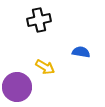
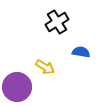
black cross: moved 18 px right, 2 px down; rotated 20 degrees counterclockwise
